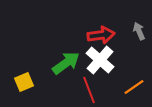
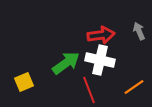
white cross: rotated 28 degrees counterclockwise
